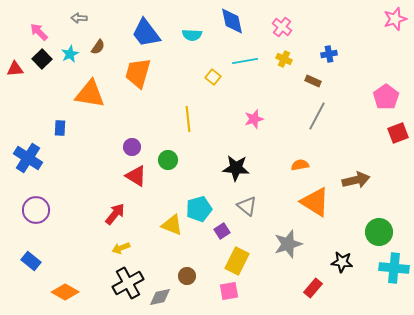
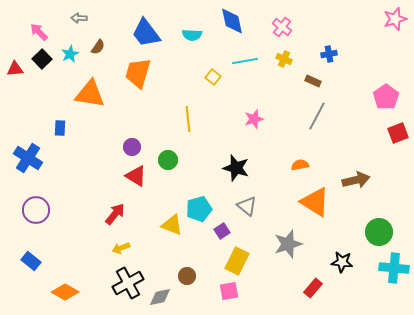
black star at (236, 168): rotated 12 degrees clockwise
